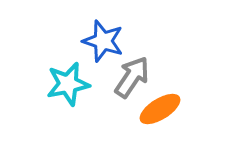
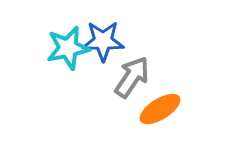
blue star: rotated 18 degrees counterclockwise
cyan star: moved 36 px up
